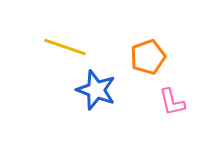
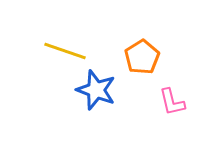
yellow line: moved 4 px down
orange pentagon: moved 6 px left; rotated 12 degrees counterclockwise
